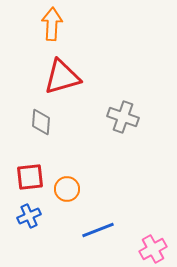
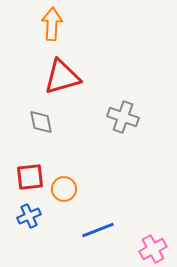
gray diamond: rotated 16 degrees counterclockwise
orange circle: moved 3 px left
